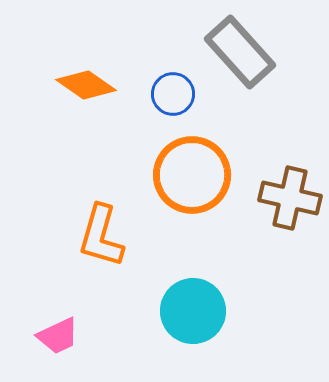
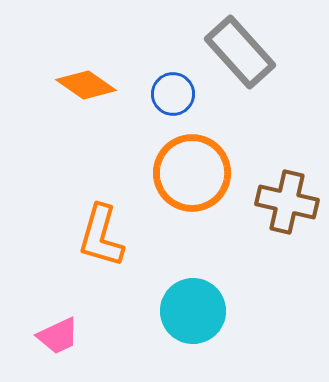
orange circle: moved 2 px up
brown cross: moved 3 px left, 4 px down
